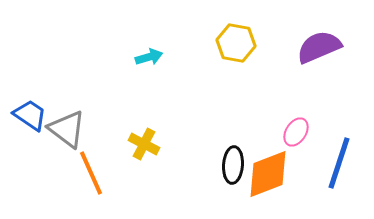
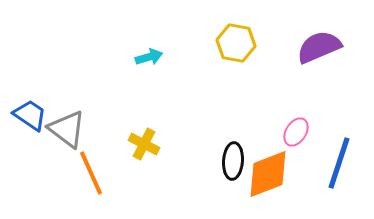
black ellipse: moved 4 px up
